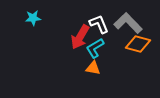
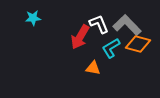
gray L-shape: moved 1 px left, 2 px down
cyan L-shape: moved 16 px right
